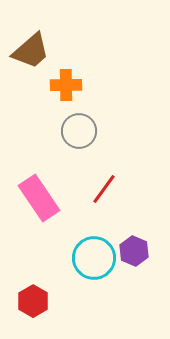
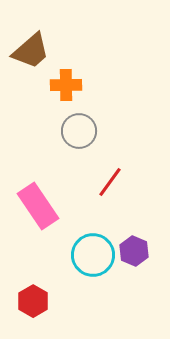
red line: moved 6 px right, 7 px up
pink rectangle: moved 1 px left, 8 px down
cyan circle: moved 1 px left, 3 px up
